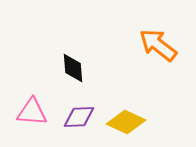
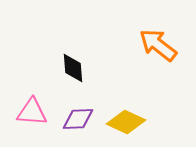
purple diamond: moved 1 px left, 2 px down
